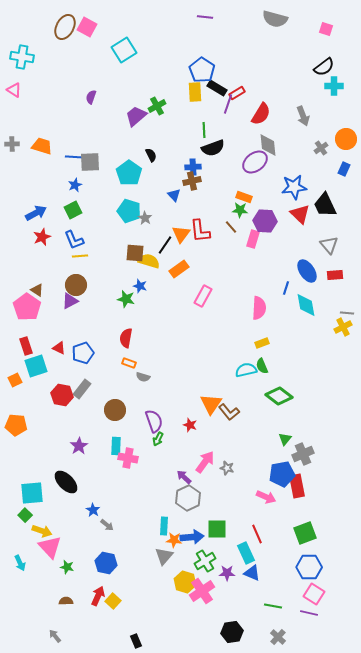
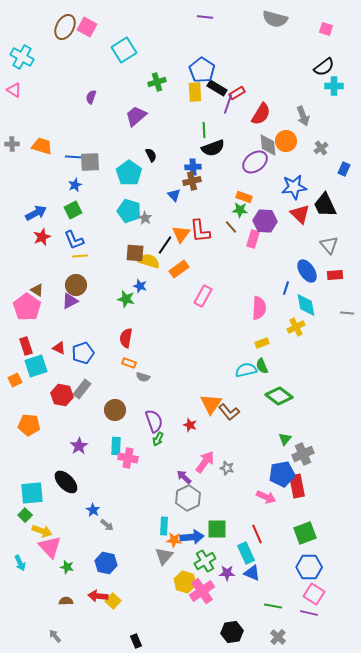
cyan cross at (22, 57): rotated 20 degrees clockwise
green cross at (157, 106): moved 24 px up; rotated 12 degrees clockwise
orange circle at (346, 139): moved 60 px left, 2 px down
yellow cross at (343, 327): moved 47 px left
orange pentagon at (16, 425): moved 13 px right
red arrow at (98, 596): rotated 108 degrees counterclockwise
